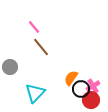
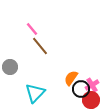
pink line: moved 2 px left, 2 px down
brown line: moved 1 px left, 1 px up
pink cross: moved 1 px left, 1 px up
